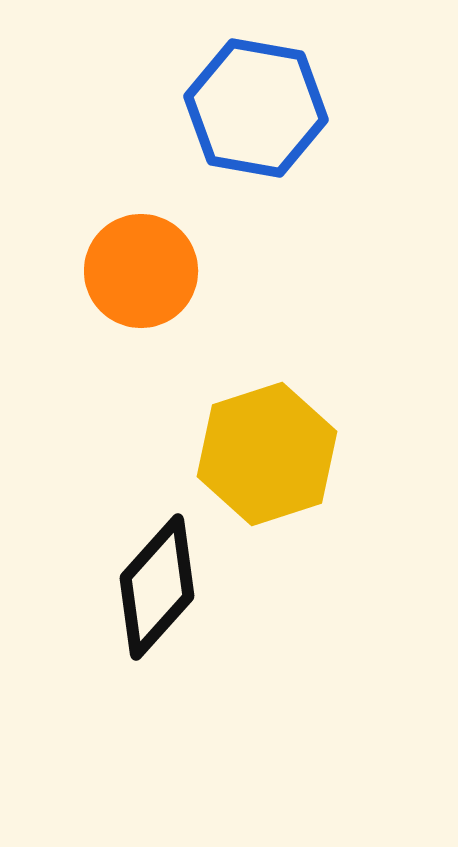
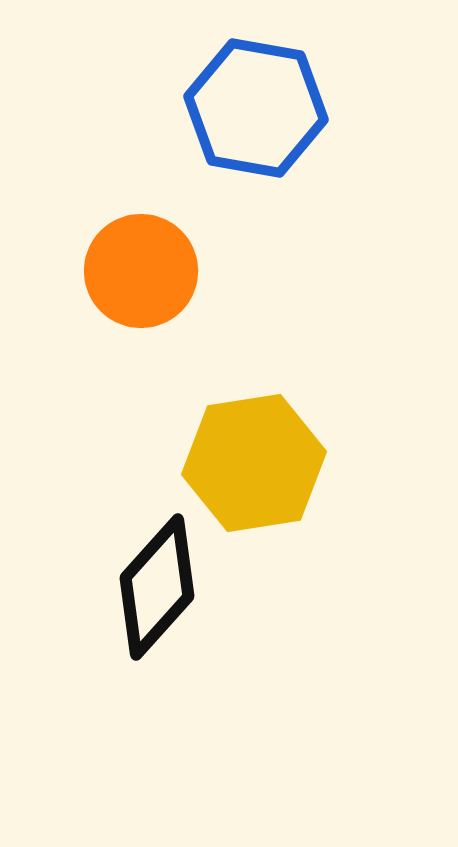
yellow hexagon: moved 13 px left, 9 px down; rotated 9 degrees clockwise
